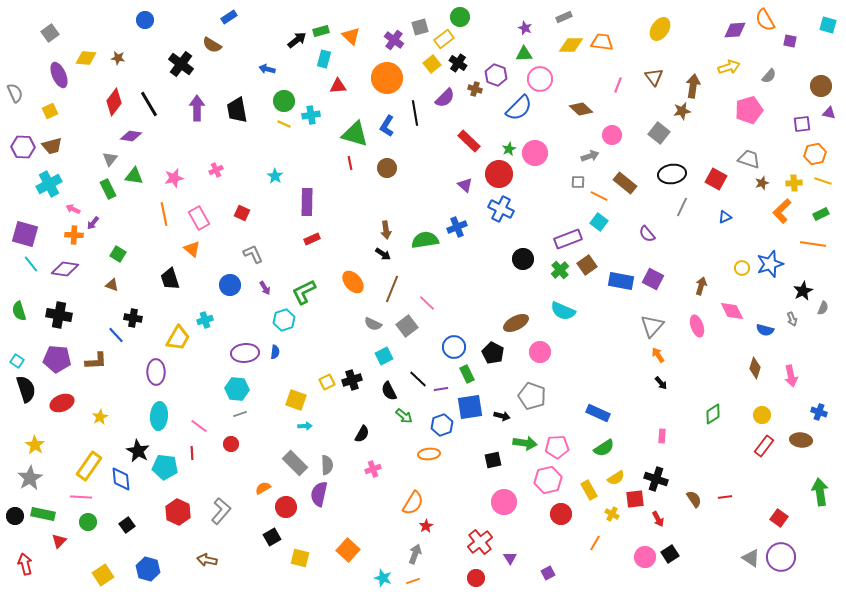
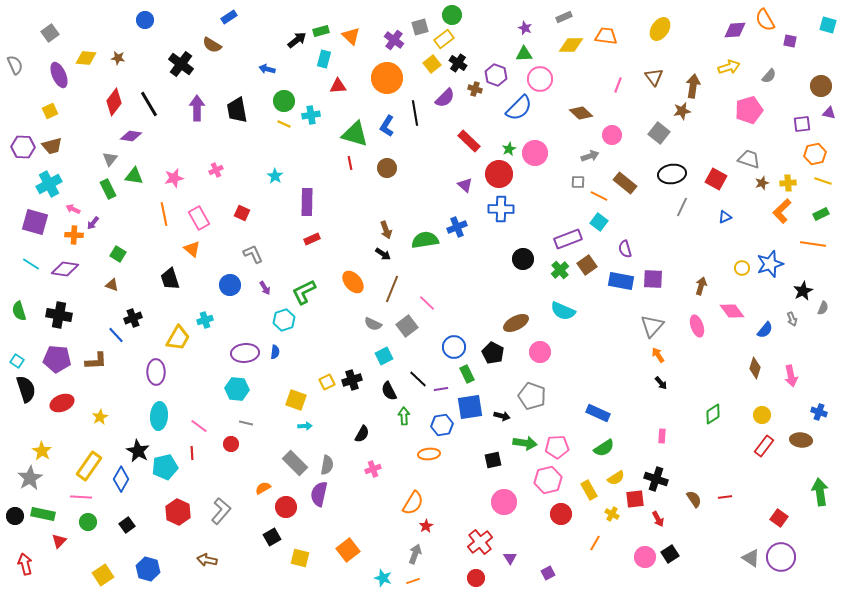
green circle at (460, 17): moved 8 px left, 2 px up
orange trapezoid at (602, 42): moved 4 px right, 6 px up
gray semicircle at (15, 93): moved 28 px up
brown diamond at (581, 109): moved 4 px down
yellow cross at (794, 183): moved 6 px left
blue cross at (501, 209): rotated 25 degrees counterclockwise
brown arrow at (386, 230): rotated 12 degrees counterclockwise
purple square at (25, 234): moved 10 px right, 12 px up
purple semicircle at (647, 234): moved 22 px left, 15 px down; rotated 24 degrees clockwise
cyan line at (31, 264): rotated 18 degrees counterclockwise
purple square at (653, 279): rotated 25 degrees counterclockwise
pink diamond at (732, 311): rotated 10 degrees counterclockwise
black cross at (133, 318): rotated 30 degrees counterclockwise
blue semicircle at (765, 330): rotated 66 degrees counterclockwise
gray line at (240, 414): moved 6 px right, 9 px down; rotated 32 degrees clockwise
green arrow at (404, 416): rotated 132 degrees counterclockwise
blue hexagon at (442, 425): rotated 10 degrees clockwise
yellow star at (35, 445): moved 7 px right, 6 px down
gray semicircle at (327, 465): rotated 12 degrees clockwise
cyan pentagon at (165, 467): rotated 20 degrees counterclockwise
blue diamond at (121, 479): rotated 35 degrees clockwise
orange square at (348, 550): rotated 10 degrees clockwise
